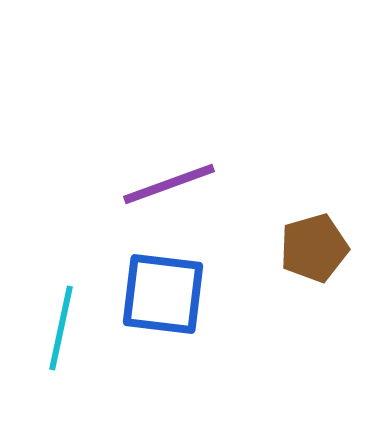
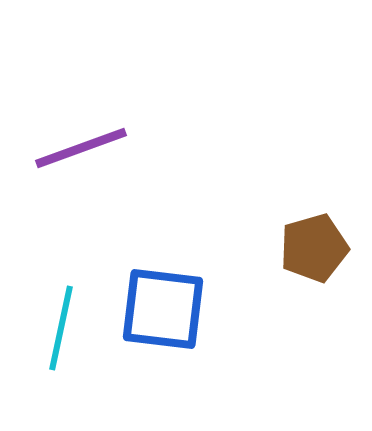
purple line: moved 88 px left, 36 px up
blue square: moved 15 px down
